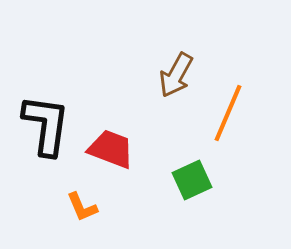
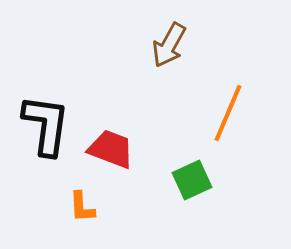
brown arrow: moved 7 px left, 30 px up
orange L-shape: rotated 20 degrees clockwise
